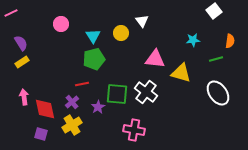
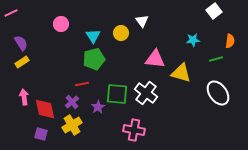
white cross: moved 1 px down
